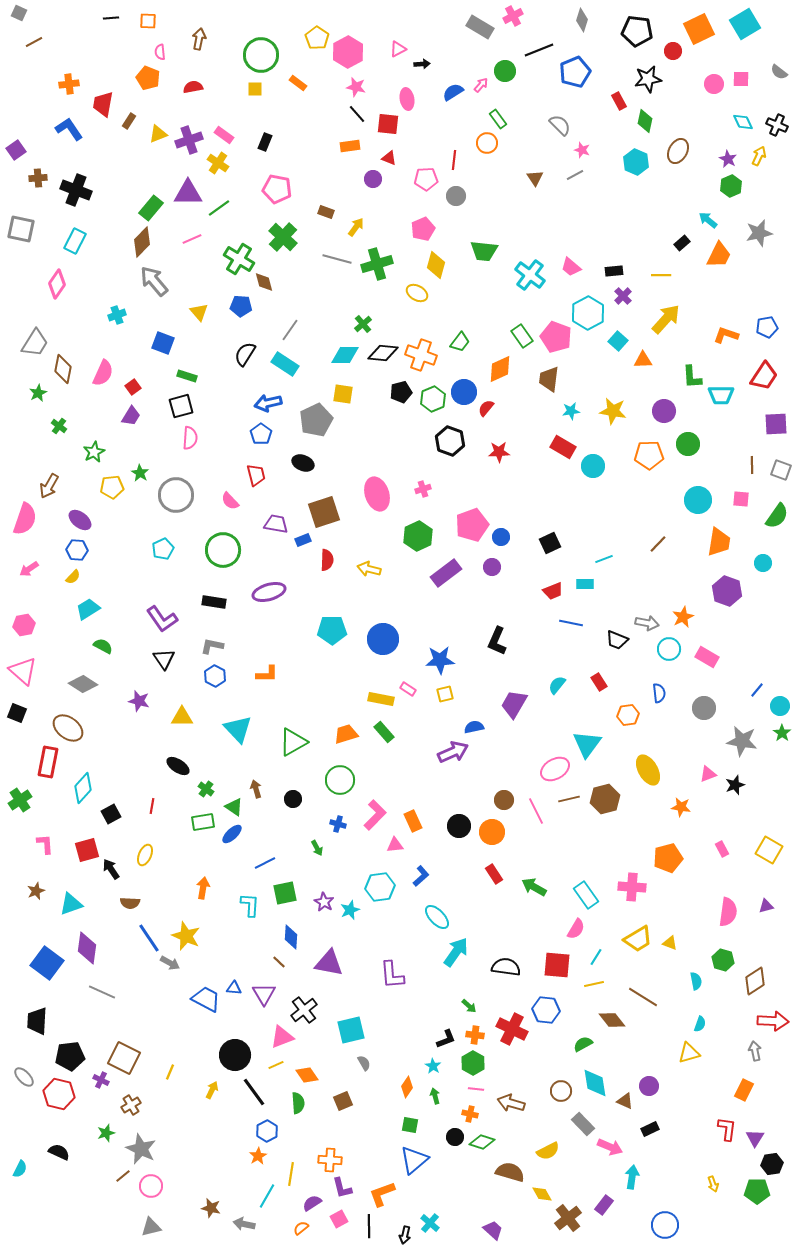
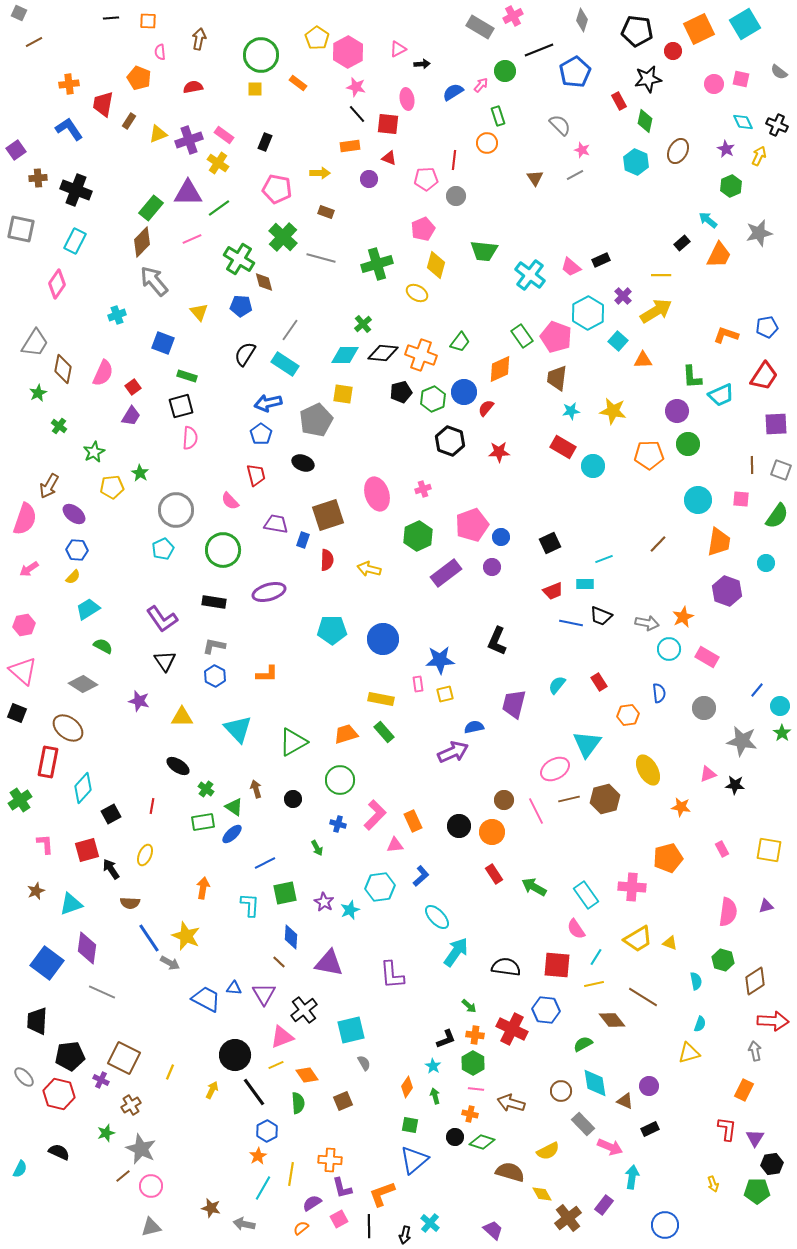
blue pentagon at (575, 72): rotated 8 degrees counterclockwise
orange pentagon at (148, 78): moved 9 px left
pink square at (741, 79): rotated 12 degrees clockwise
green rectangle at (498, 119): moved 3 px up; rotated 18 degrees clockwise
purple star at (728, 159): moved 2 px left, 10 px up
purple circle at (373, 179): moved 4 px left
yellow arrow at (356, 227): moved 36 px left, 54 px up; rotated 54 degrees clockwise
gray line at (337, 259): moved 16 px left, 1 px up
black rectangle at (614, 271): moved 13 px left, 11 px up; rotated 18 degrees counterclockwise
yellow arrow at (666, 319): moved 10 px left, 8 px up; rotated 16 degrees clockwise
brown trapezoid at (549, 379): moved 8 px right, 1 px up
cyan trapezoid at (721, 395): rotated 24 degrees counterclockwise
purple circle at (664, 411): moved 13 px right
gray circle at (176, 495): moved 15 px down
brown square at (324, 512): moved 4 px right, 3 px down
purple ellipse at (80, 520): moved 6 px left, 6 px up
blue rectangle at (303, 540): rotated 49 degrees counterclockwise
cyan circle at (763, 563): moved 3 px right
black trapezoid at (617, 640): moved 16 px left, 24 px up
gray L-shape at (212, 646): moved 2 px right
black triangle at (164, 659): moved 1 px right, 2 px down
pink rectangle at (408, 689): moved 10 px right, 5 px up; rotated 49 degrees clockwise
purple trapezoid at (514, 704): rotated 16 degrees counterclockwise
black star at (735, 785): rotated 24 degrees clockwise
yellow square at (769, 850): rotated 20 degrees counterclockwise
pink semicircle at (576, 929): rotated 115 degrees clockwise
cyan line at (267, 1196): moved 4 px left, 8 px up
